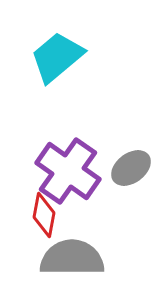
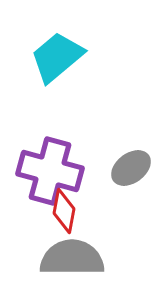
purple cross: moved 18 px left; rotated 20 degrees counterclockwise
red diamond: moved 20 px right, 4 px up
